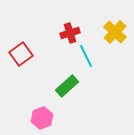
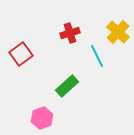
yellow cross: moved 3 px right
cyan line: moved 11 px right
